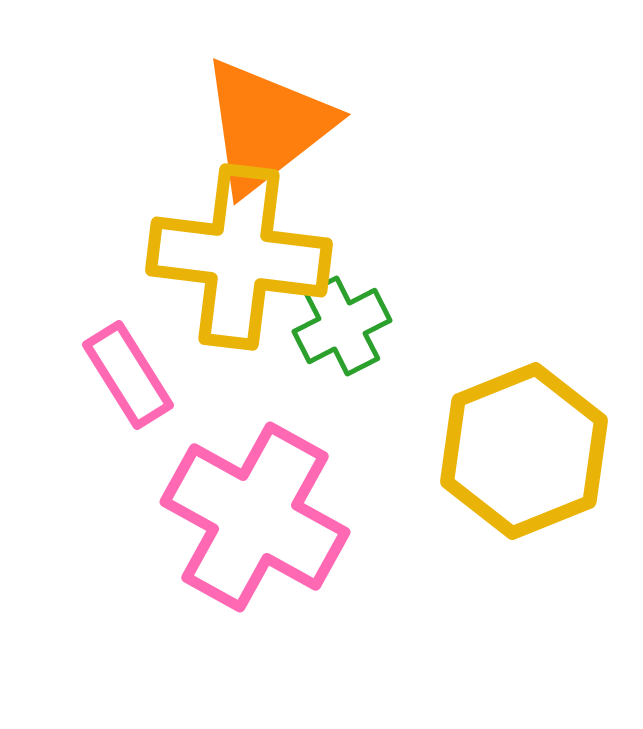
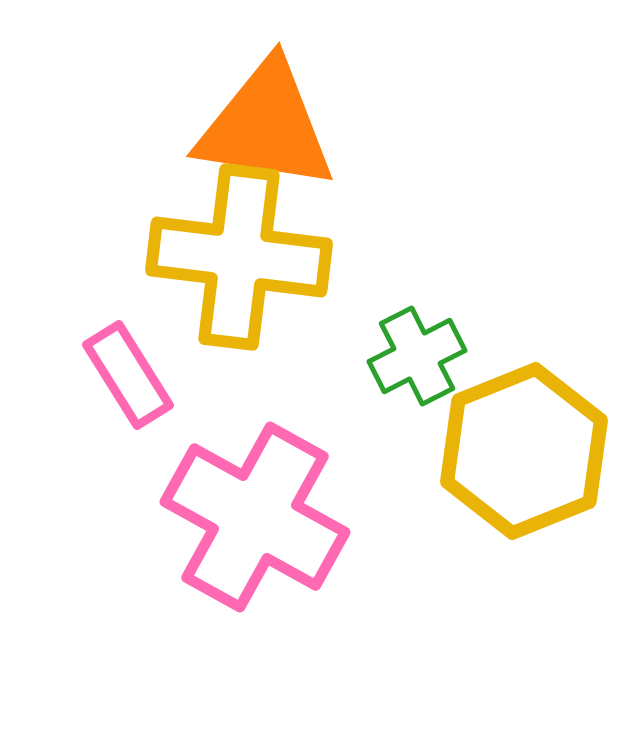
orange triangle: rotated 47 degrees clockwise
green cross: moved 75 px right, 30 px down
